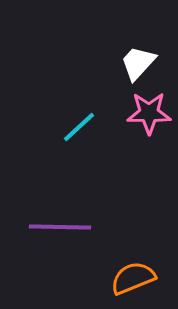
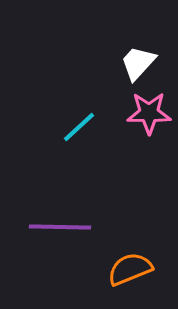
orange semicircle: moved 3 px left, 9 px up
